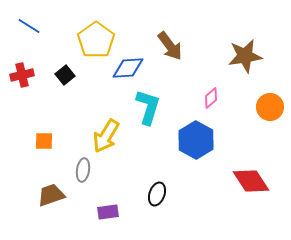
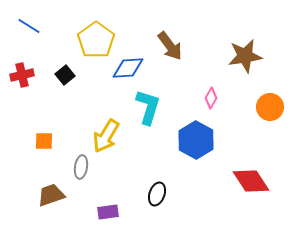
pink diamond: rotated 20 degrees counterclockwise
gray ellipse: moved 2 px left, 3 px up
